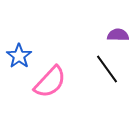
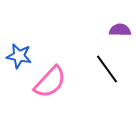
purple semicircle: moved 2 px right, 5 px up
blue star: rotated 25 degrees counterclockwise
